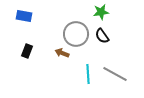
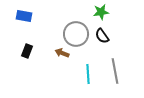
gray line: moved 3 px up; rotated 50 degrees clockwise
